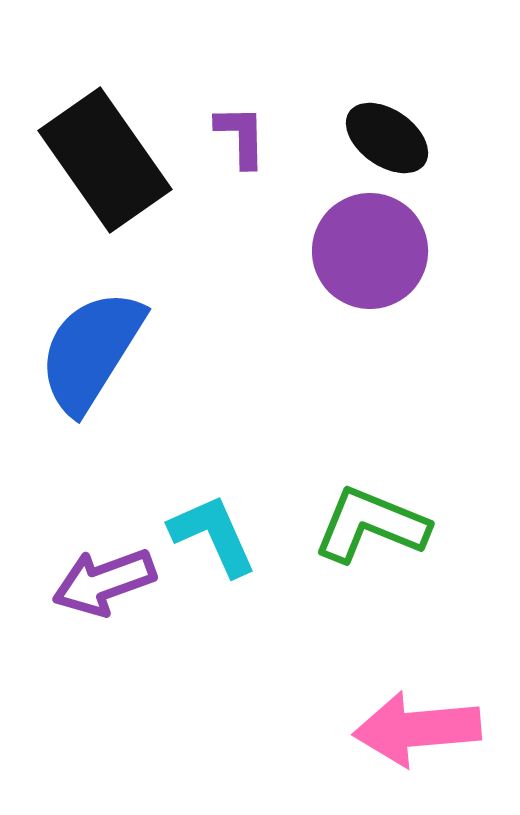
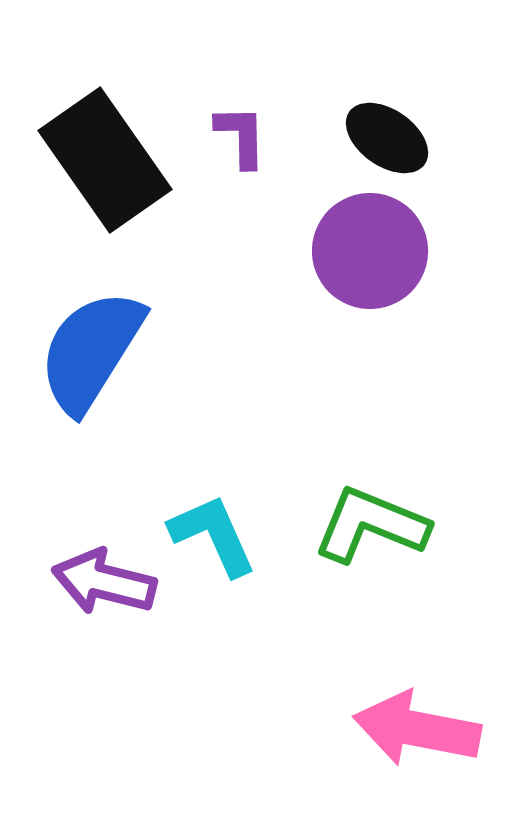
purple arrow: rotated 34 degrees clockwise
pink arrow: rotated 16 degrees clockwise
